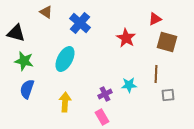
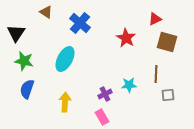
black triangle: rotated 48 degrees clockwise
